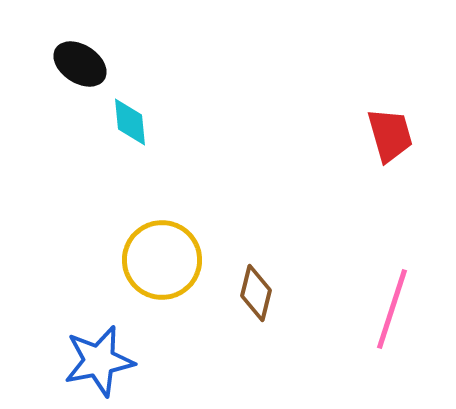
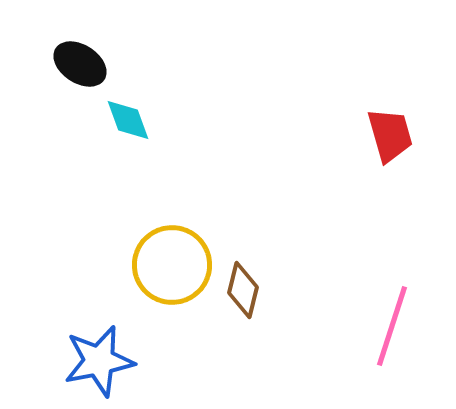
cyan diamond: moved 2 px left, 2 px up; rotated 15 degrees counterclockwise
yellow circle: moved 10 px right, 5 px down
brown diamond: moved 13 px left, 3 px up
pink line: moved 17 px down
